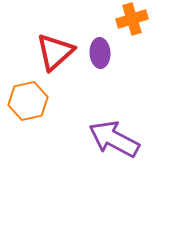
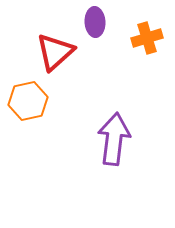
orange cross: moved 15 px right, 19 px down
purple ellipse: moved 5 px left, 31 px up
purple arrow: rotated 69 degrees clockwise
